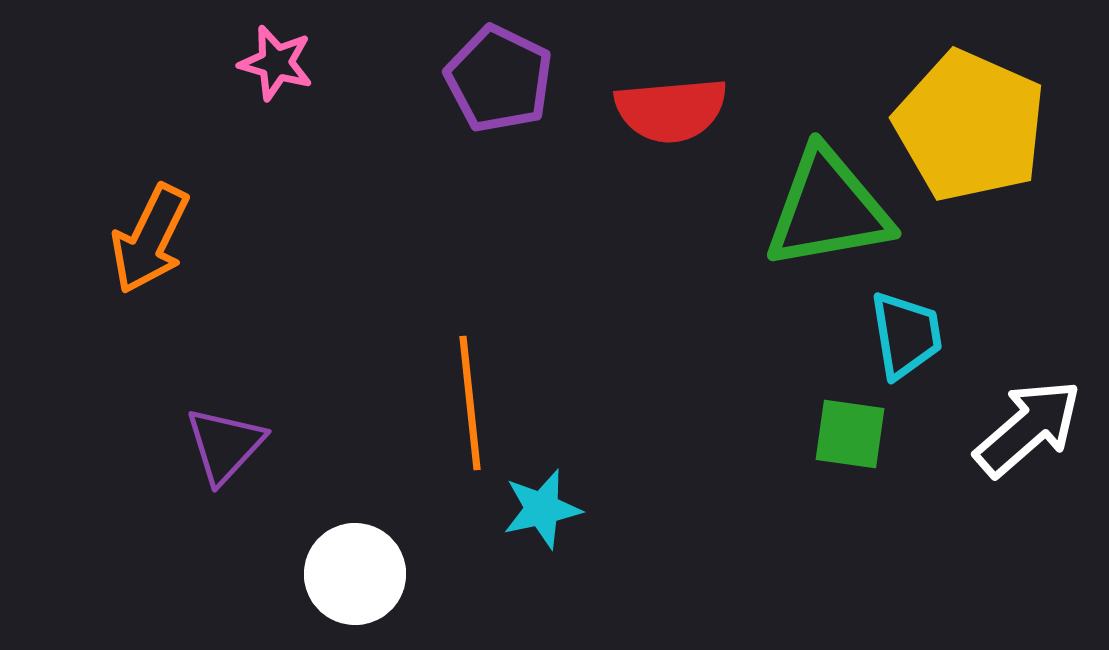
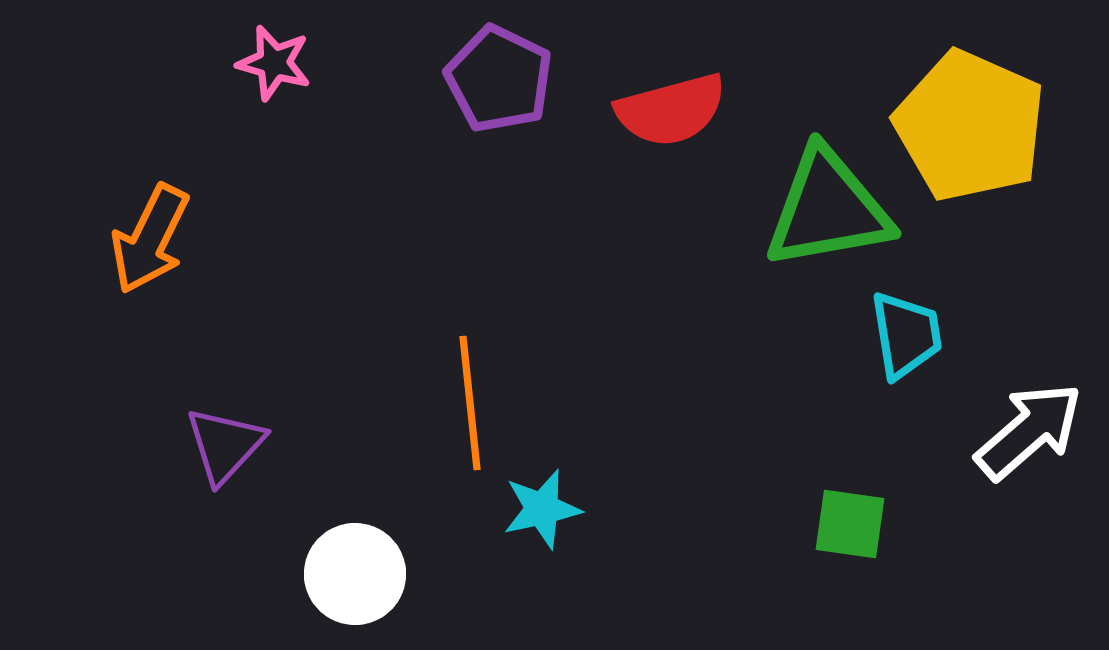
pink star: moved 2 px left
red semicircle: rotated 10 degrees counterclockwise
white arrow: moved 1 px right, 3 px down
green square: moved 90 px down
